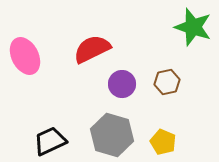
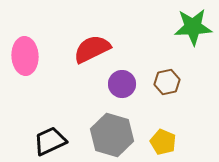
green star: rotated 21 degrees counterclockwise
pink ellipse: rotated 24 degrees clockwise
